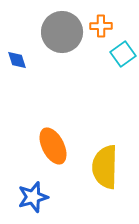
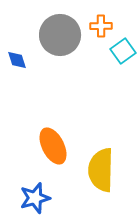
gray circle: moved 2 px left, 3 px down
cyan square: moved 3 px up
yellow semicircle: moved 4 px left, 3 px down
blue star: moved 2 px right, 1 px down
